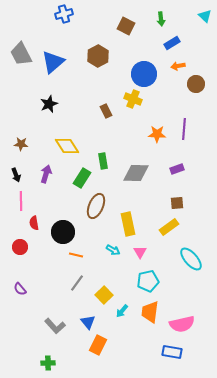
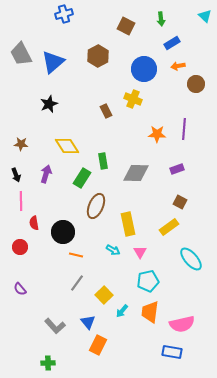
blue circle at (144, 74): moved 5 px up
brown square at (177, 203): moved 3 px right, 1 px up; rotated 32 degrees clockwise
